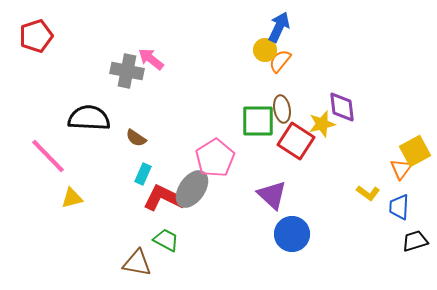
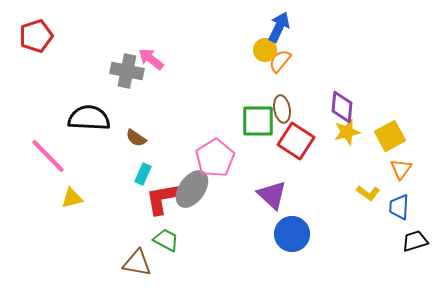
purple diamond: rotated 12 degrees clockwise
yellow star: moved 25 px right, 8 px down
yellow square: moved 25 px left, 15 px up
red L-shape: rotated 36 degrees counterclockwise
